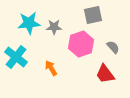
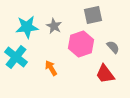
cyan star: moved 2 px left, 4 px down
gray star: moved 1 px up; rotated 28 degrees clockwise
